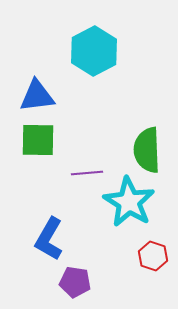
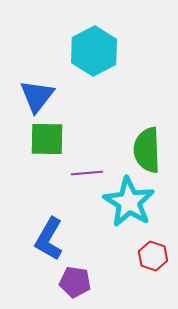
blue triangle: rotated 45 degrees counterclockwise
green square: moved 9 px right, 1 px up
